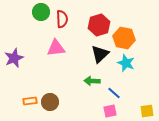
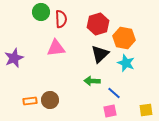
red semicircle: moved 1 px left
red hexagon: moved 1 px left, 1 px up
brown circle: moved 2 px up
yellow square: moved 1 px left, 1 px up
